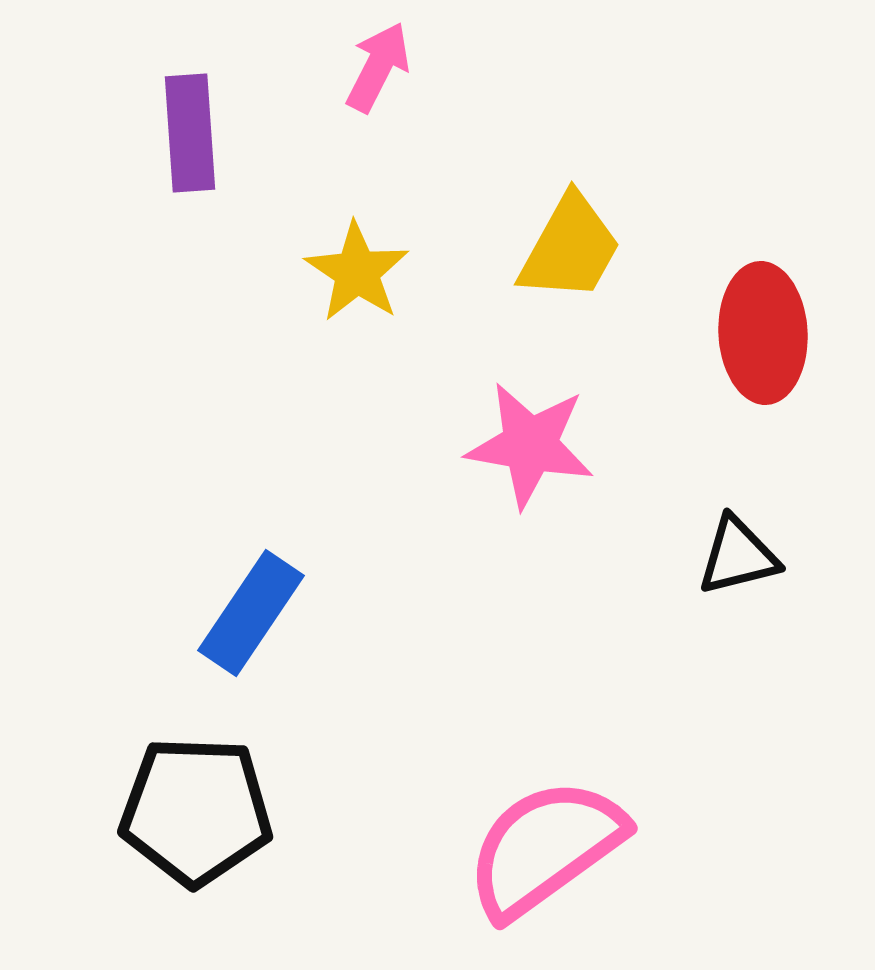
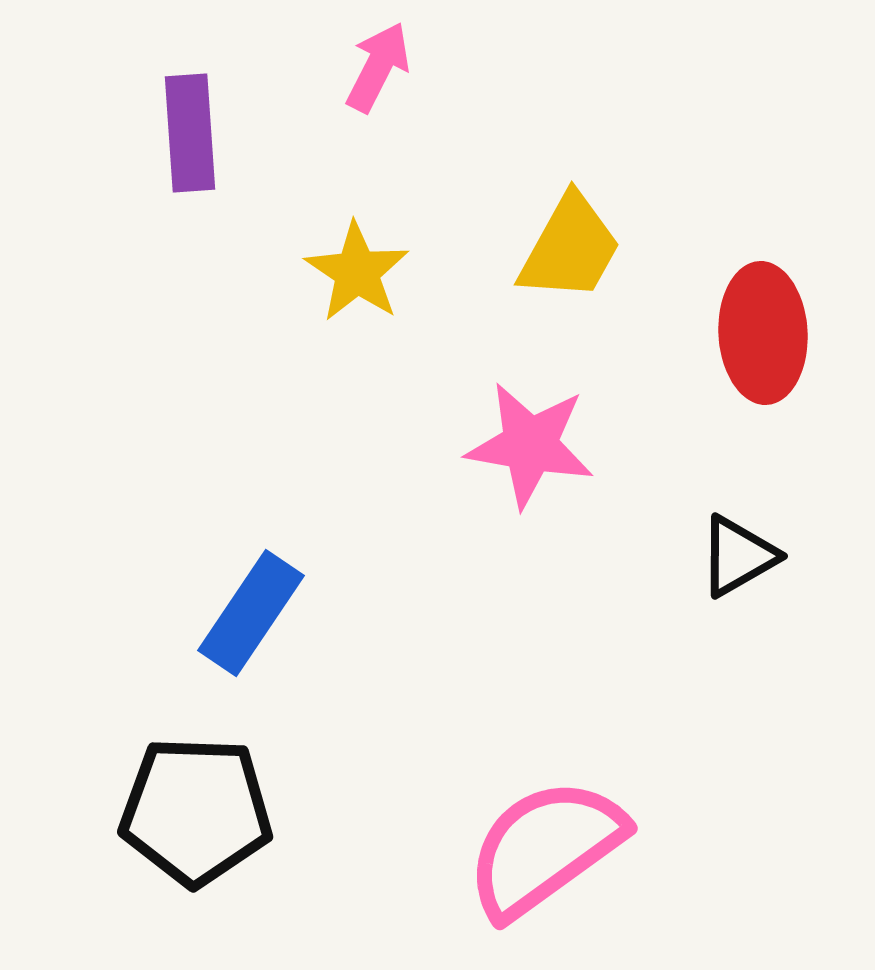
black triangle: rotated 16 degrees counterclockwise
